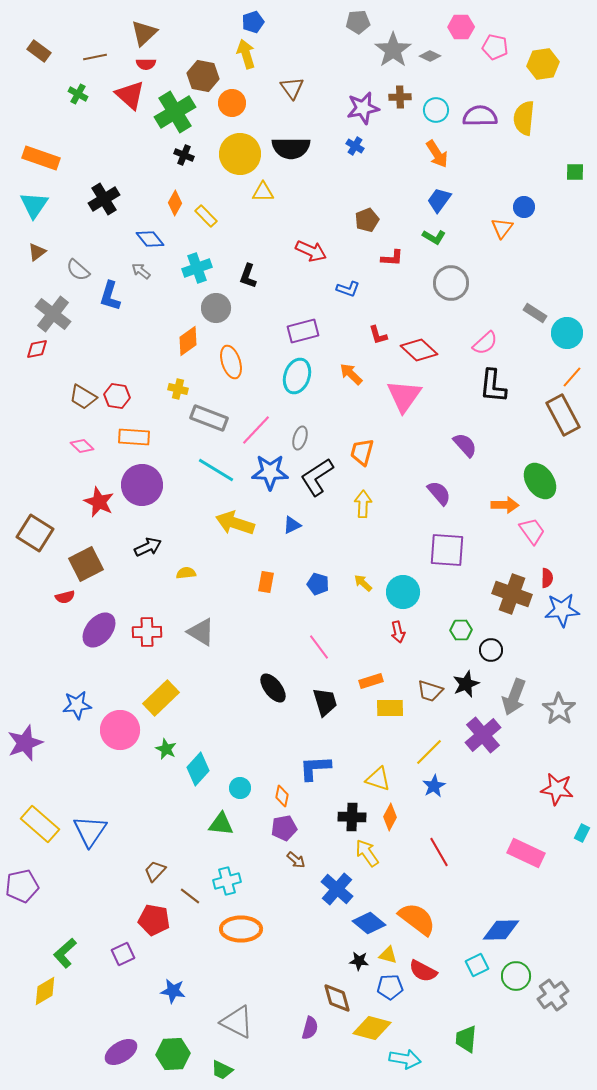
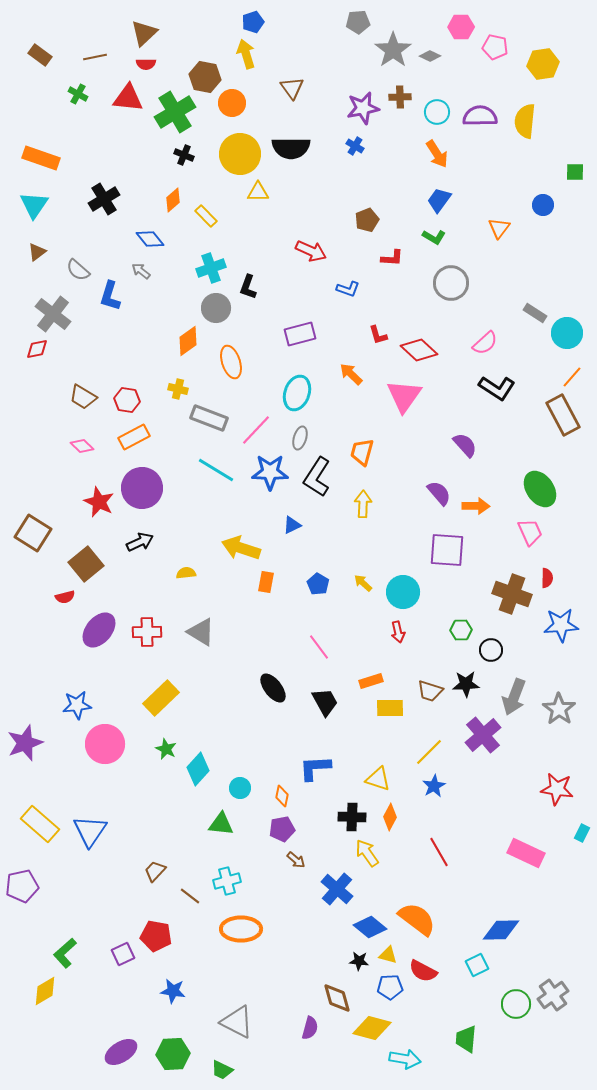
brown rectangle at (39, 51): moved 1 px right, 4 px down
brown hexagon at (203, 76): moved 2 px right, 1 px down
red triangle at (130, 95): moved 2 px left, 3 px down; rotated 36 degrees counterclockwise
cyan circle at (436, 110): moved 1 px right, 2 px down
yellow semicircle at (524, 118): moved 1 px right, 3 px down
yellow triangle at (263, 192): moved 5 px left
orange diamond at (175, 203): moved 2 px left, 3 px up; rotated 20 degrees clockwise
blue circle at (524, 207): moved 19 px right, 2 px up
orange triangle at (502, 228): moved 3 px left
cyan cross at (197, 268): moved 14 px right
black L-shape at (248, 276): moved 11 px down
purple rectangle at (303, 331): moved 3 px left, 3 px down
cyan ellipse at (297, 376): moved 17 px down
black L-shape at (493, 386): moved 4 px right, 2 px down; rotated 63 degrees counterclockwise
red hexagon at (117, 396): moved 10 px right, 4 px down
orange rectangle at (134, 437): rotated 32 degrees counterclockwise
black L-shape at (317, 477): rotated 24 degrees counterclockwise
green ellipse at (540, 481): moved 8 px down
purple circle at (142, 485): moved 3 px down
orange arrow at (505, 505): moved 29 px left, 1 px down
yellow arrow at (235, 523): moved 6 px right, 25 px down
pink trapezoid at (532, 531): moved 2 px left, 1 px down; rotated 12 degrees clockwise
brown square at (35, 533): moved 2 px left
black arrow at (148, 547): moved 8 px left, 5 px up
brown square at (86, 564): rotated 12 degrees counterclockwise
blue pentagon at (318, 584): rotated 15 degrees clockwise
blue star at (562, 610): moved 1 px left, 15 px down
black star at (466, 684): rotated 20 degrees clockwise
black trapezoid at (325, 702): rotated 12 degrees counterclockwise
pink circle at (120, 730): moved 15 px left, 14 px down
purple pentagon at (284, 828): moved 2 px left, 1 px down
red pentagon at (154, 920): moved 2 px right, 16 px down
blue diamond at (369, 923): moved 1 px right, 4 px down
green circle at (516, 976): moved 28 px down
